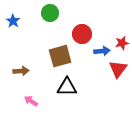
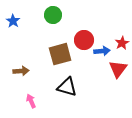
green circle: moved 3 px right, 2 px down
red circle: moved 2 px right, 6 px down
red star: rotated 16 degrees counterclockwise
brown square: moved 2 px up
black triangle: rotated 15 degrees clockwise
pink arrow: rotated 32 degrees clockwise
